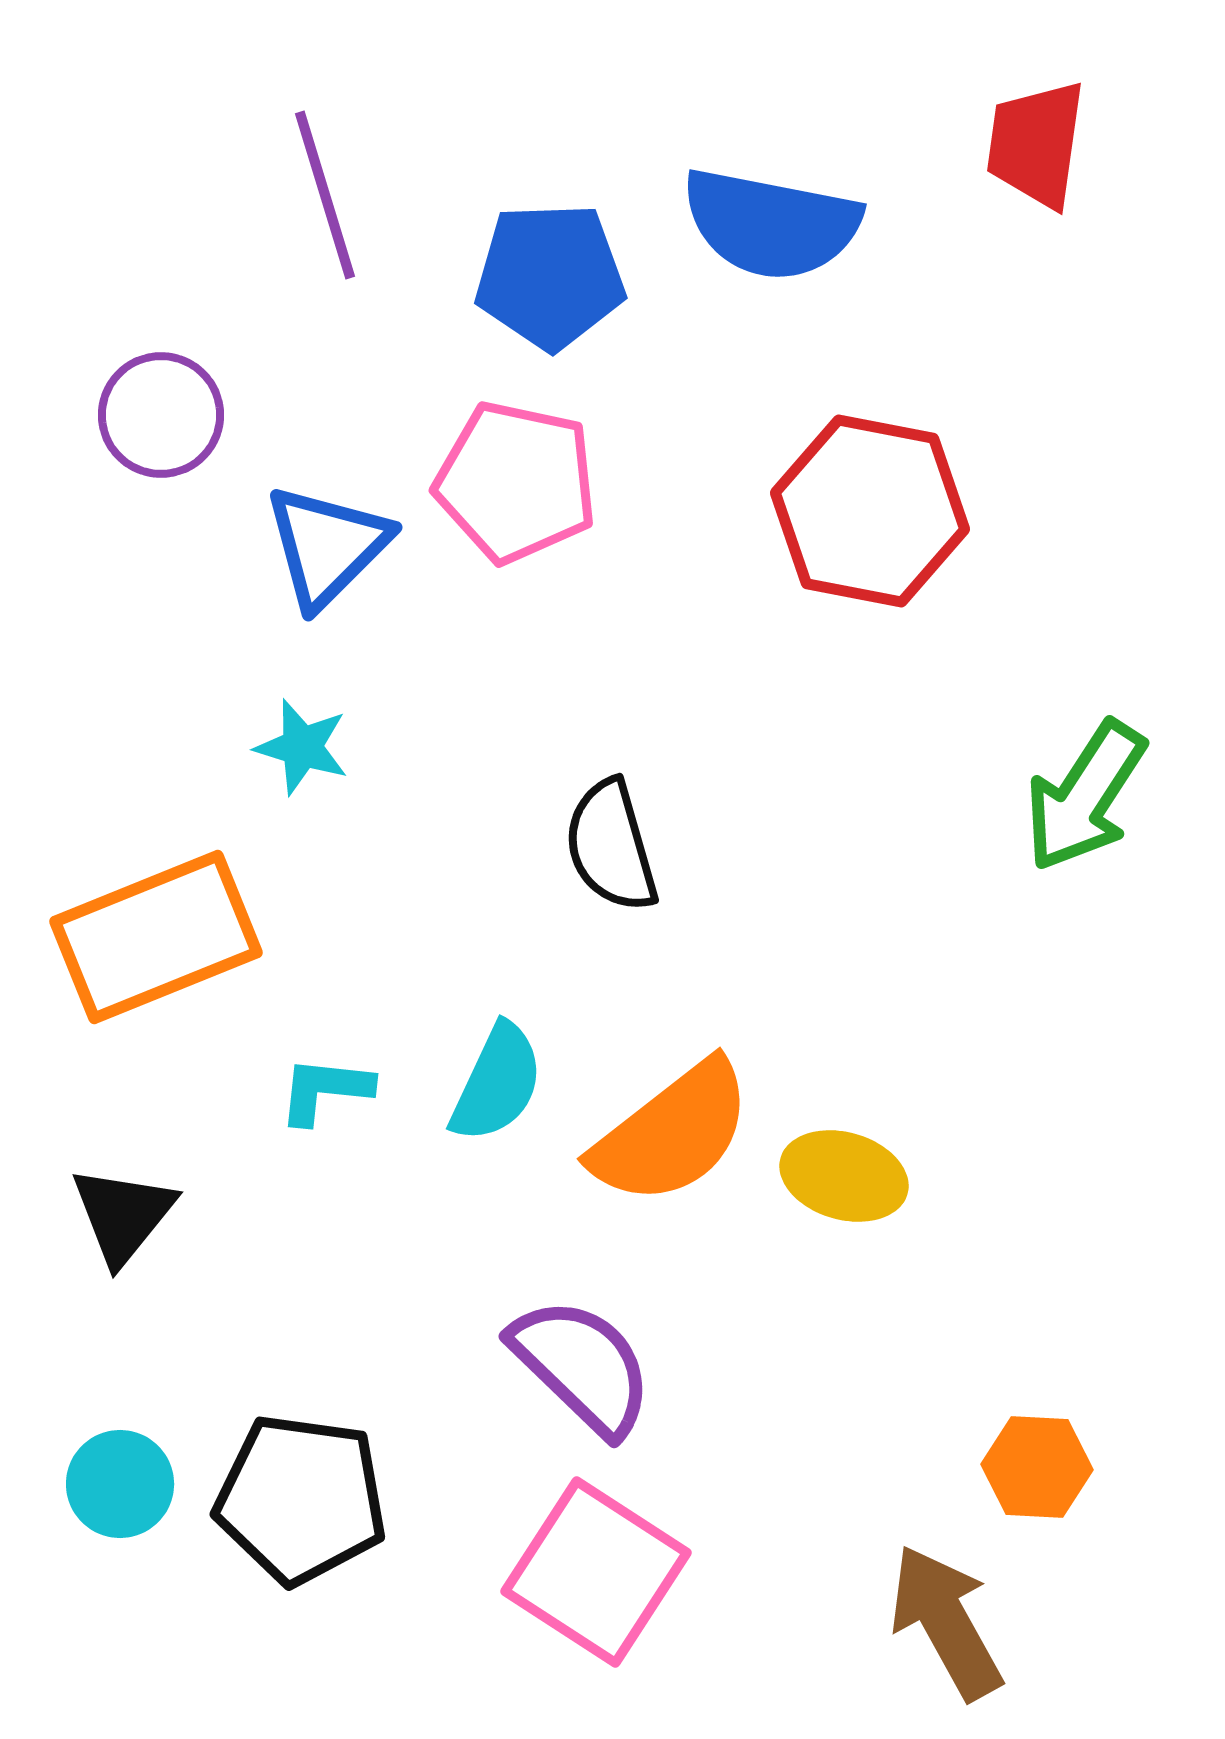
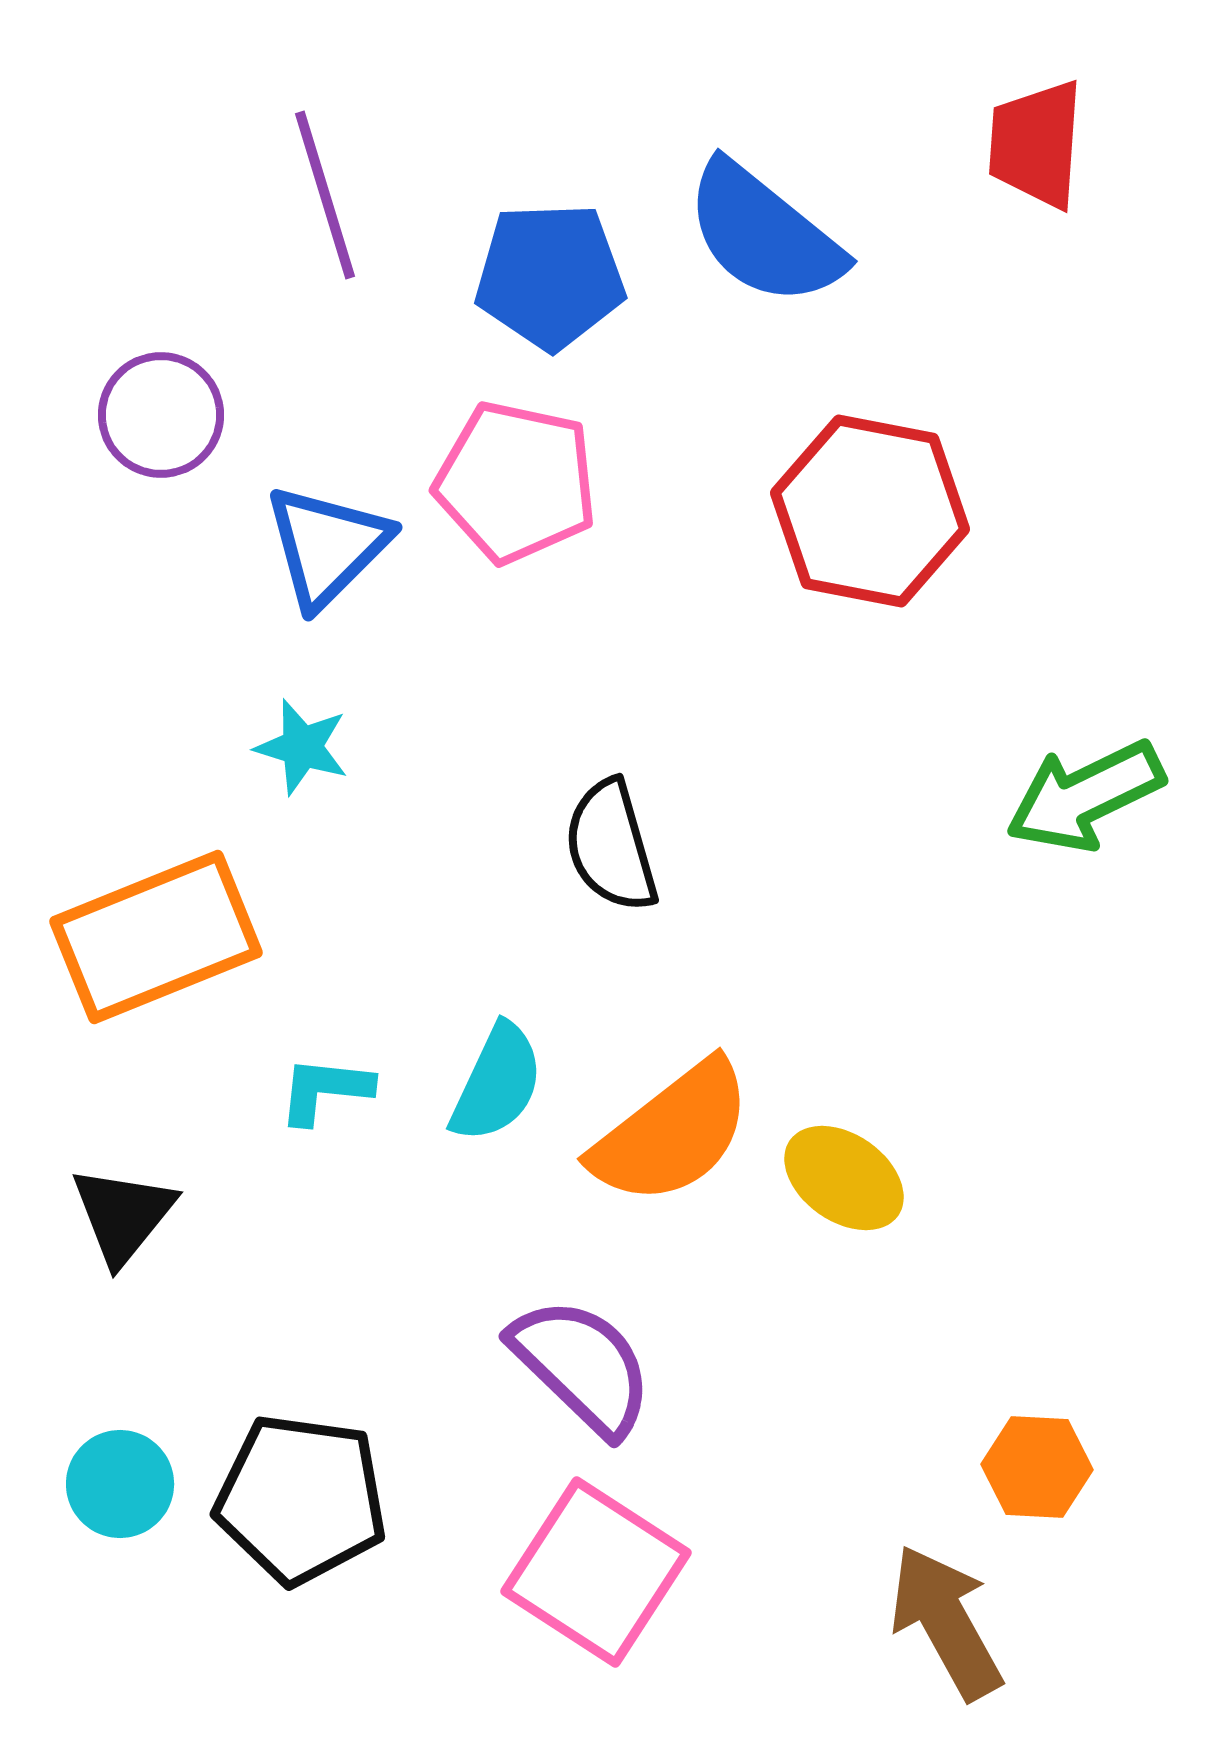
red trapezoid: rotated 4 degrees counterclockwise
blue semicircle: moved 7 px left, 10 px down; rotated 28 degrees clockwise
green arrow: rotated 31 degrees clockwise
yellow ellipse: moved 2 px down; rotated 19 degrees clockwise
